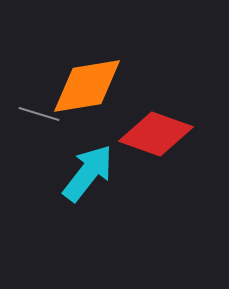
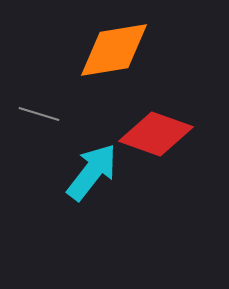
orange diamond: moved 27 px right, 36 px up
cyan arrow: moved 4 px right, 1 px up
